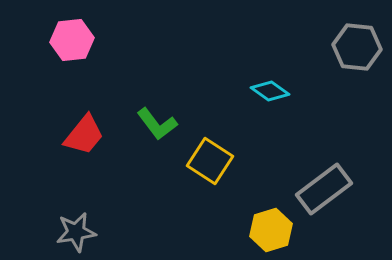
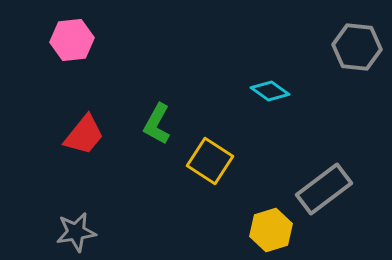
green L-shape: rotated 66 degrees clockwise
